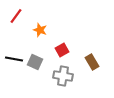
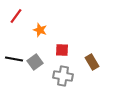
red square: rotated 32 degrees clockwise
gray square: rotated 28 degrees clockwise
